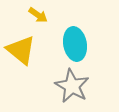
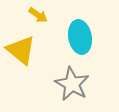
cyan ellipse: moved 5 px right, 7 px up
gray star: moved 2 px up
